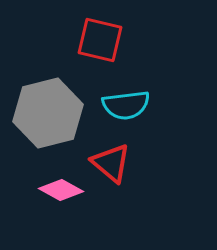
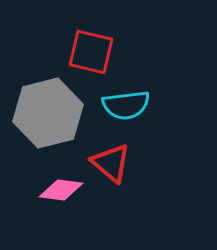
red square: moved 9 px left, 12 px down
pink diamond: rotated 21 degrees counterclockwise
